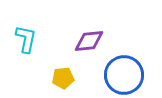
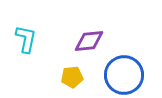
yellow pentagon: moved 9 px right, 1 px up
